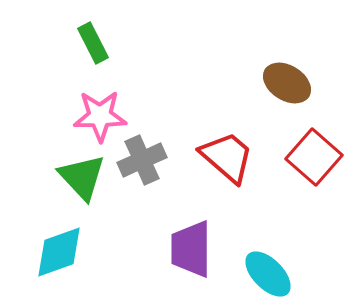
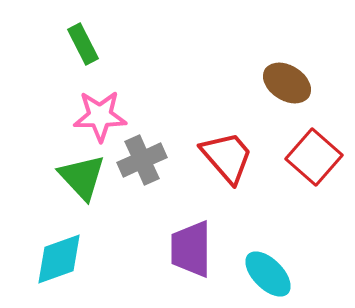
green rectangle: moved 10 px left, 1 px down
red trapezoid: rotated 8 degrees clockwise
cyan diamond: moved 7 px down
